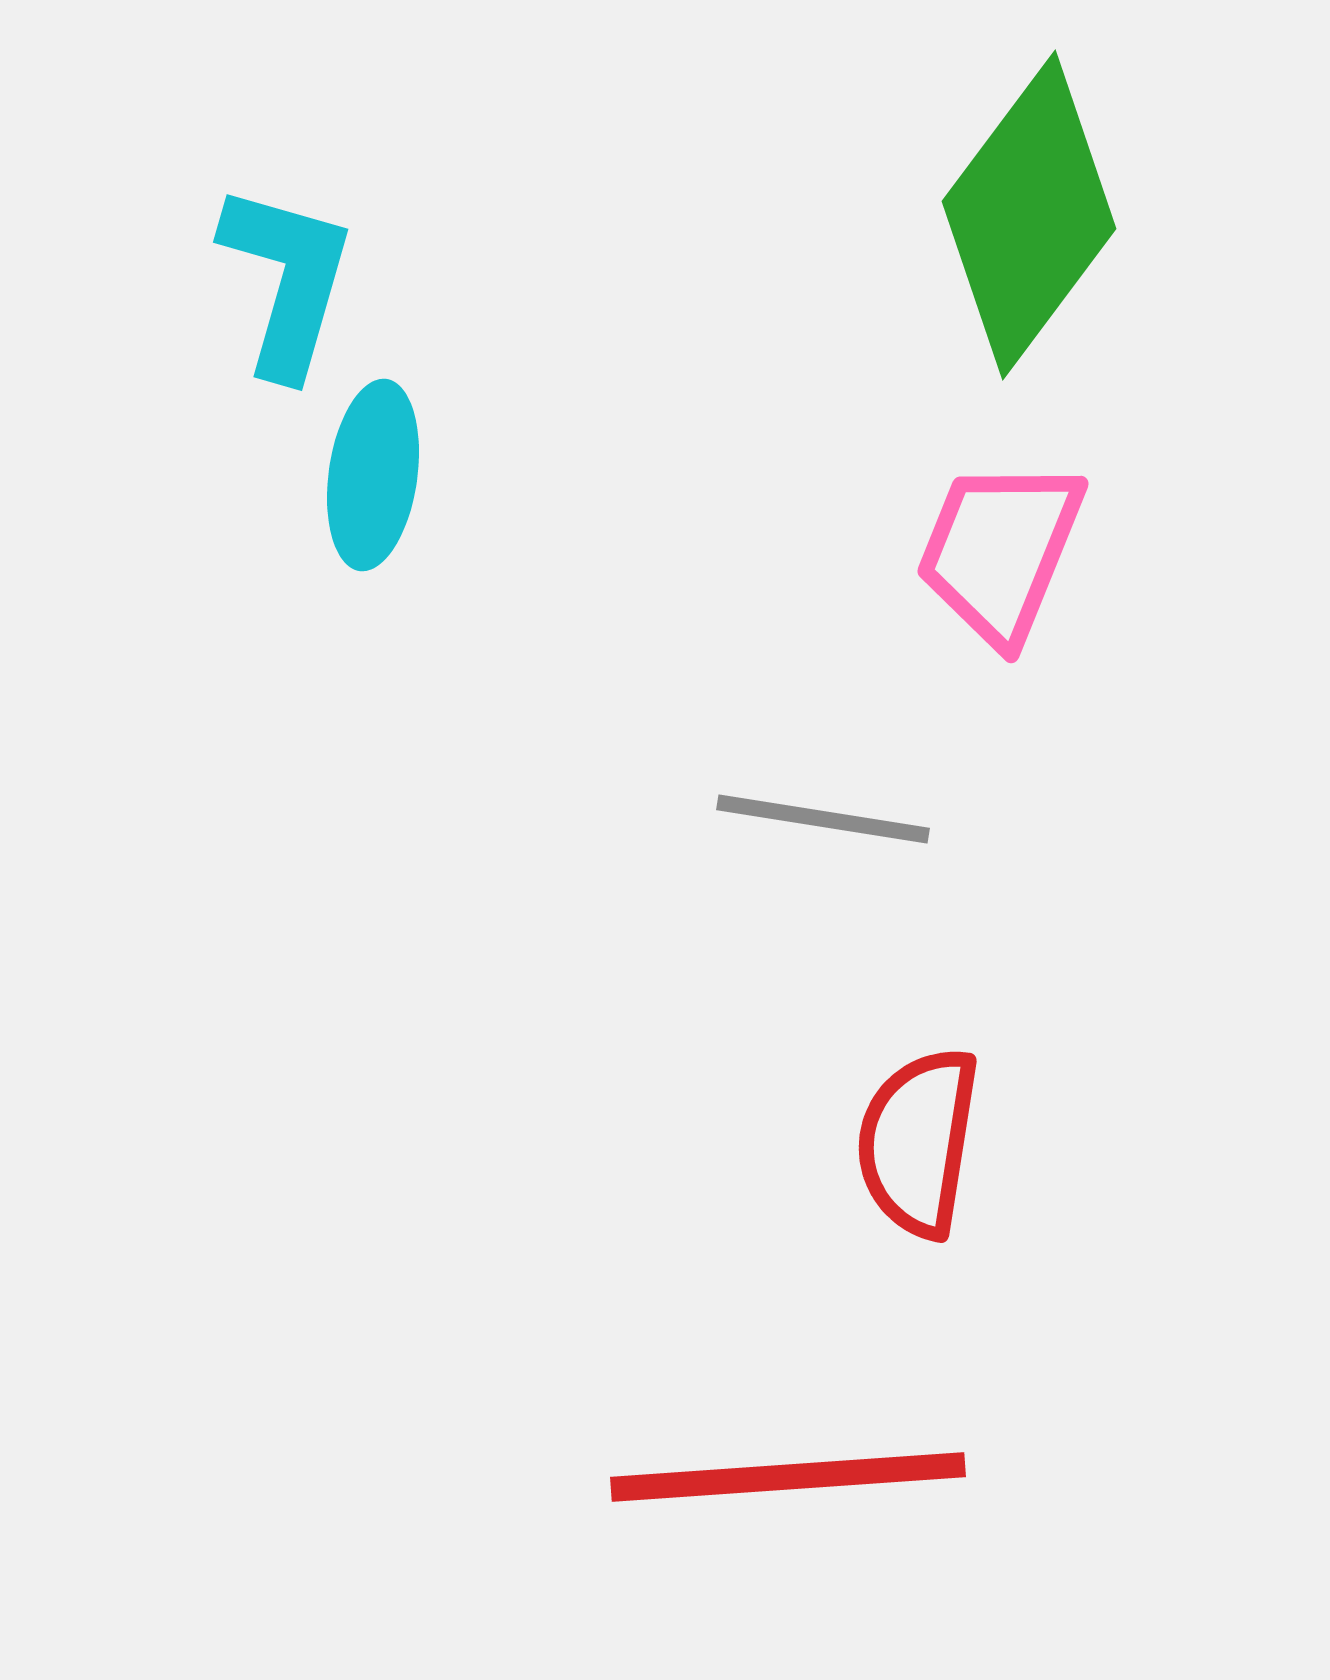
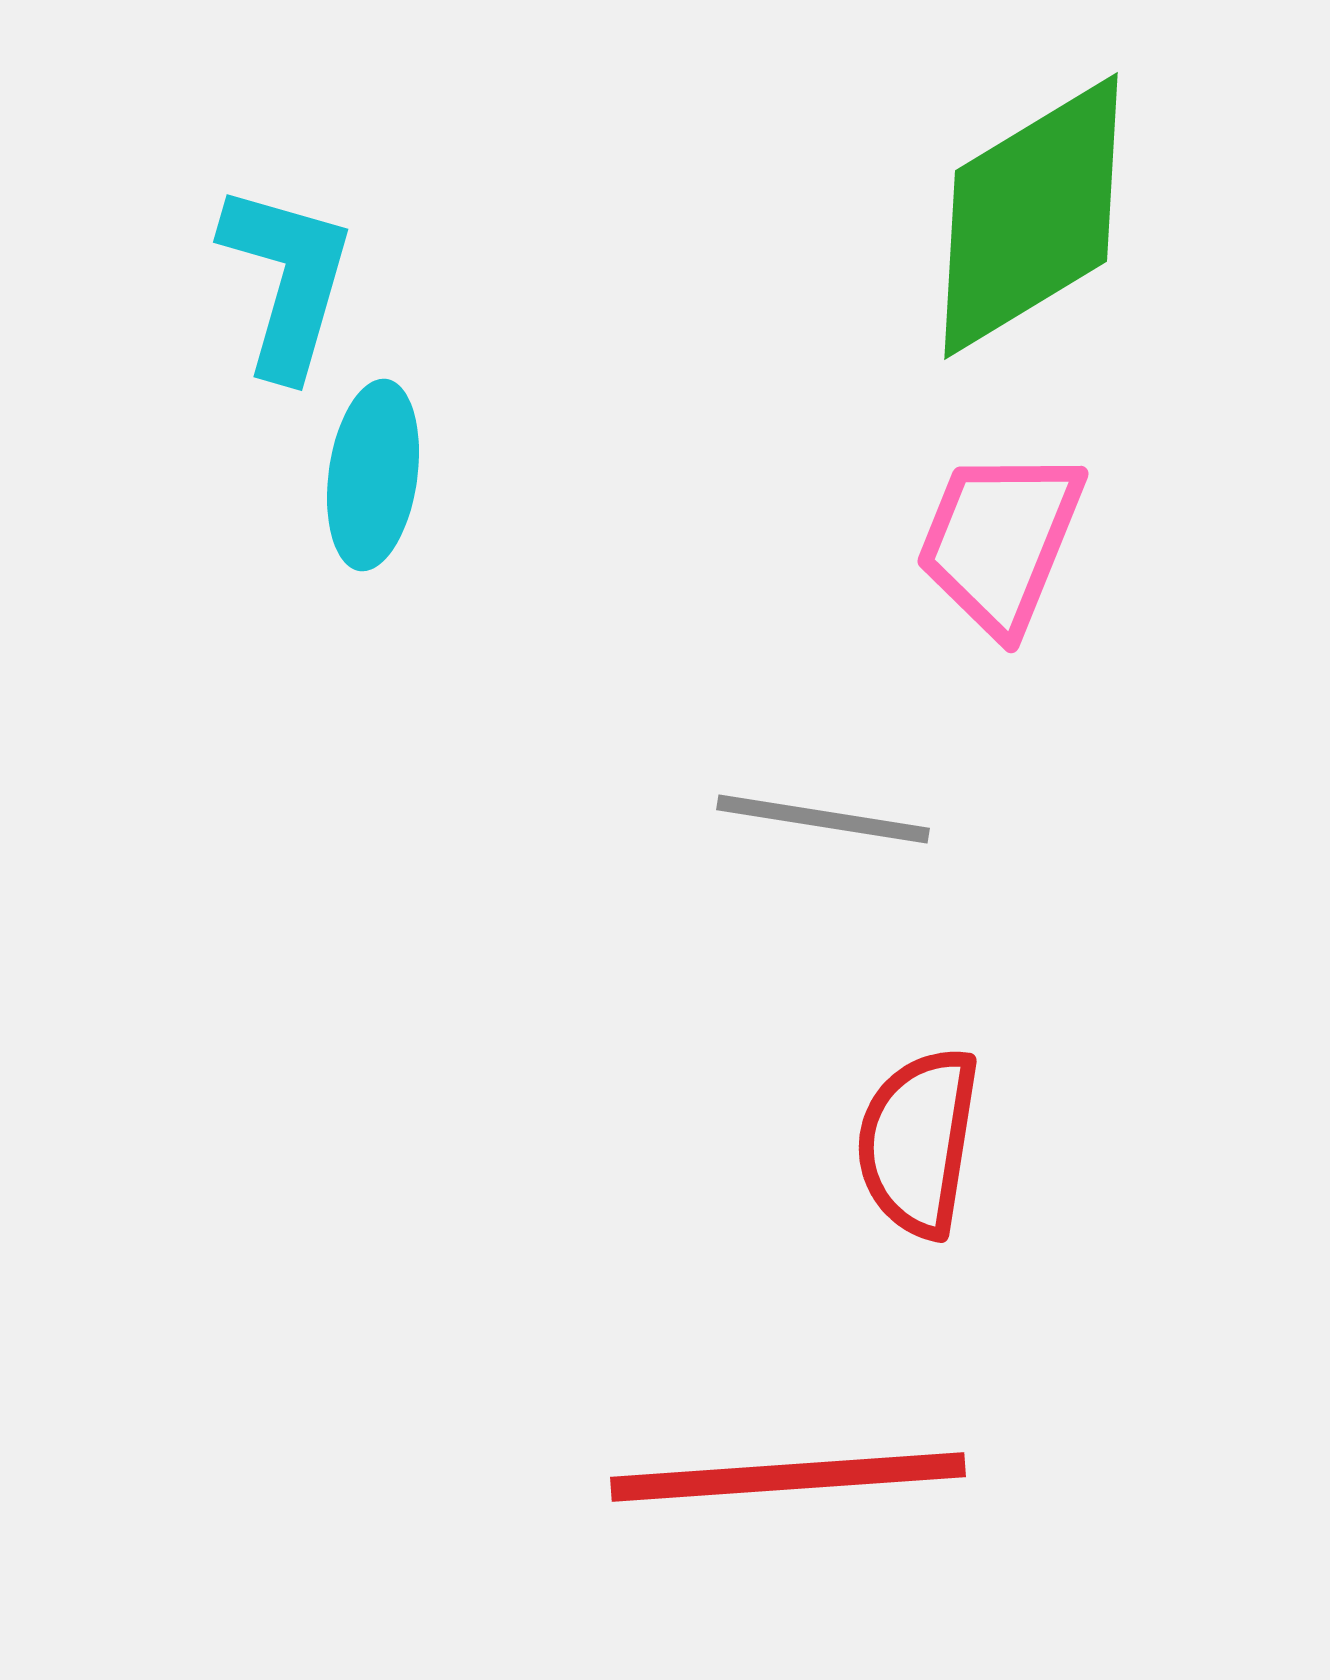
green diamond: moved 2 px right, 1 px down; rotated 22 degrees clockwise
pink trapezoid: moved 10 px up
